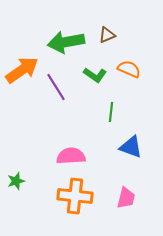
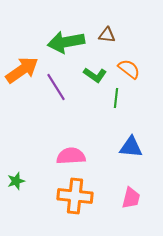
brown triangle: rotated 30 degrees clockwise
orange semicircle: rotated 15 degrees clockwise
green line: moved 5 px right, 14 px up
blue triangle: rotated 15 degrees counterclockwise
pink trapezoid: moved 5 px right
